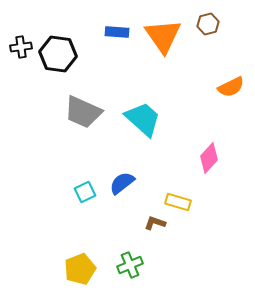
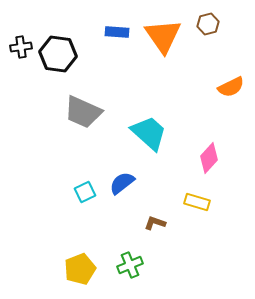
cyan trapezoid: moved 6 px right, 14 px down
yellow rectangle: moved 19 px right
